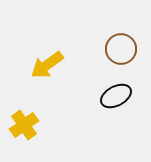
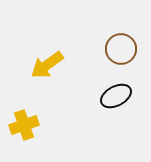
yellow cross: rotated 16 degrees clockwise
